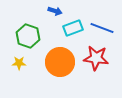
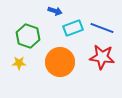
red star: moved 6 px right, 1 px up
